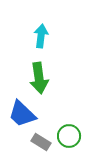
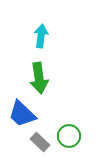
gray rectangle: moved 1 px left; rotated 12 degrees clockwise
